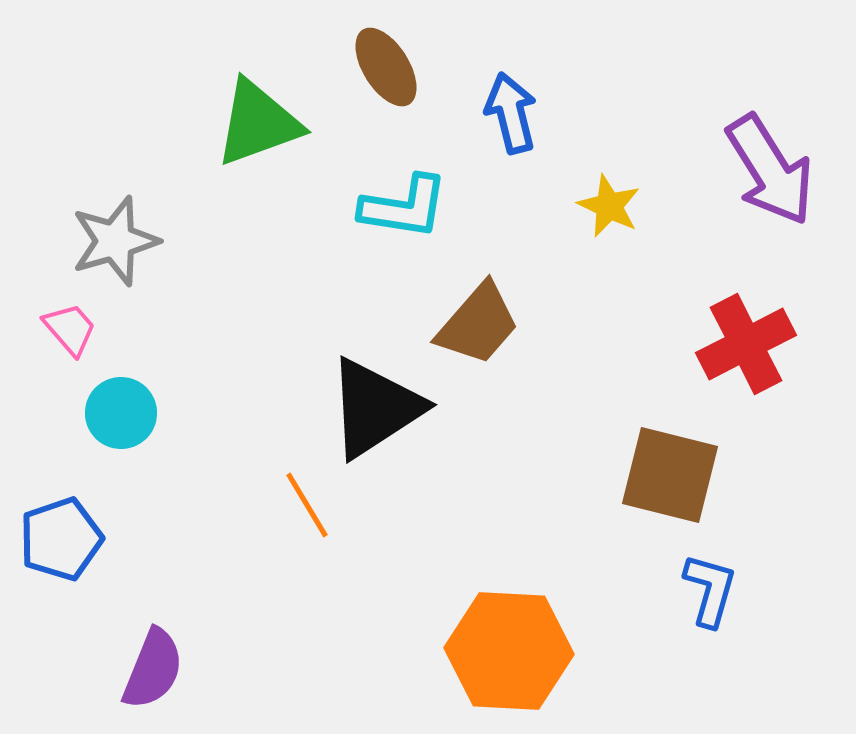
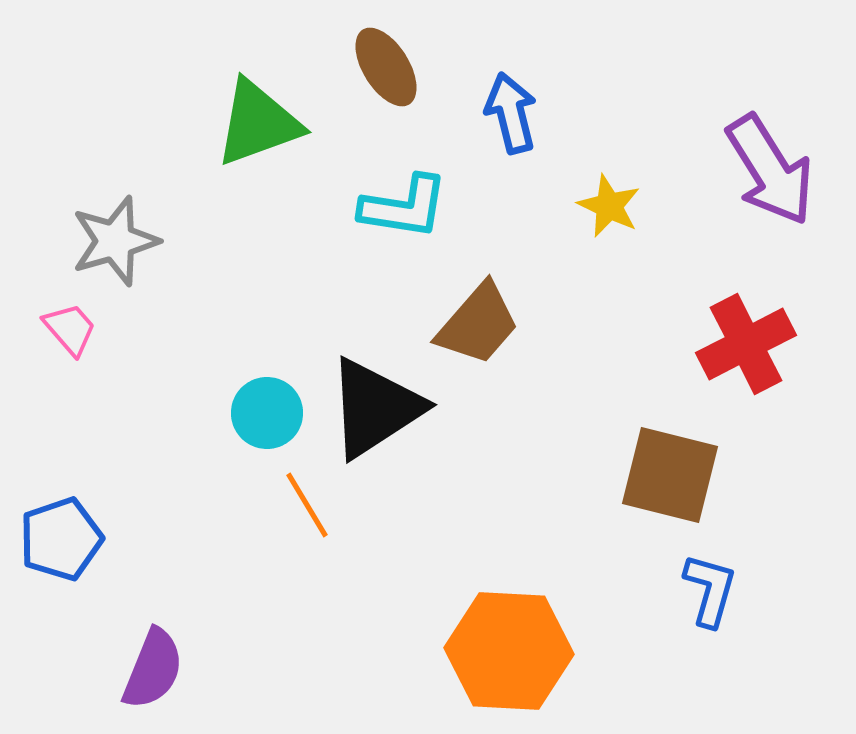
cyan circle: moved 146 px right
